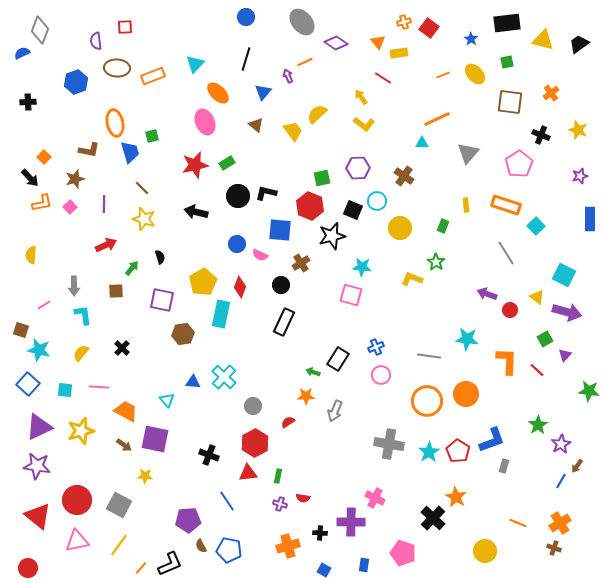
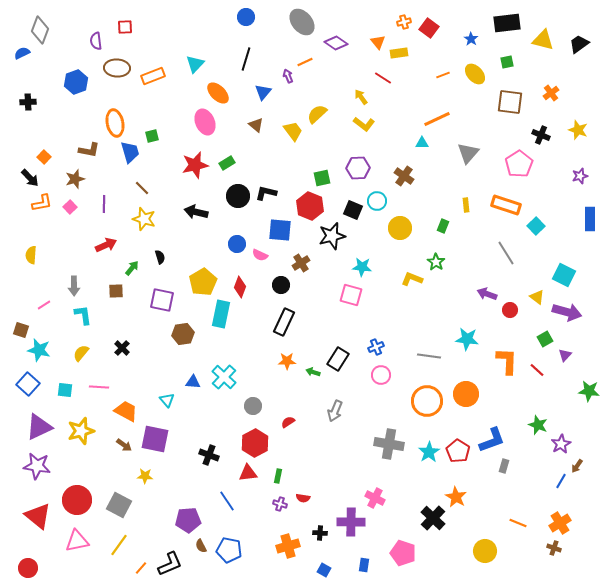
orange star at (306, 396): moved 19 px left, 35 px up
green star at (538, 425): rotated 18 degrees counterclockwise
